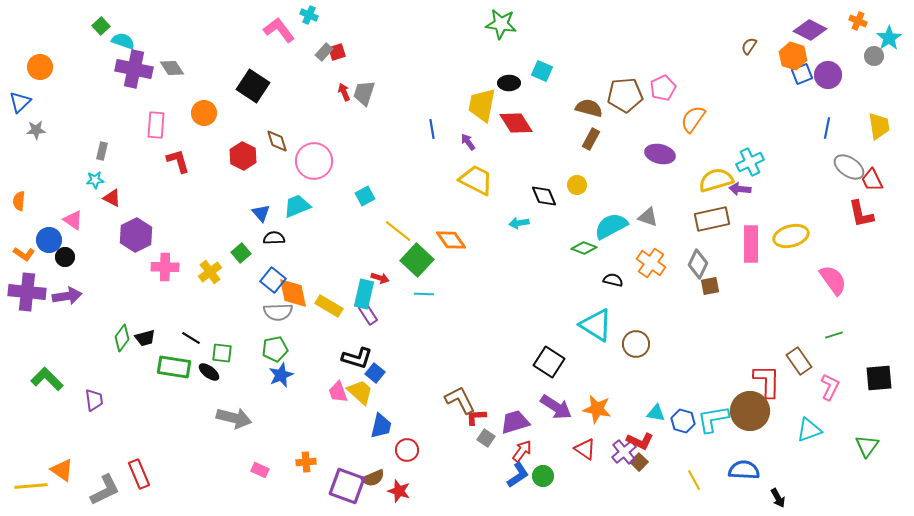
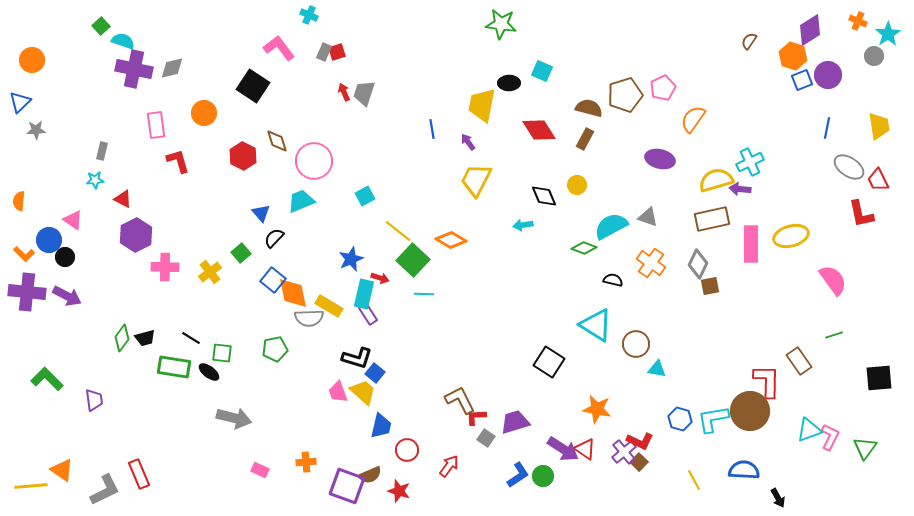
pink L-shape at (279, 30): moved 18 px down
purple diamond at (810, 30): rotated 60 degrees counterclockwise
cyan star at (889, 38): moved 1 px left, 4 px up
brown semicircle at (749, 46): moved 5 px up
gray rectangle at (324, 52): rotated 18 degrees counterclockwise
orange circle at (40, 67): moved 8 px left, 7 px up
gray diamond at (172, 68): rotated 70 degrees counterclockwise
blue square at (802, 74): moved 6 px down
brown pentagon at (625, 95): rotated 12 degrees counterclockwise
red diamond at (516, 123): moved 23 px right, 7 px down
pink rectangle at (156, 125): rotated 12 degrees counterclockwise
brown rectangle at (591, 139): moved 6 px left
purple ellipse at (660, 154): moved 5 px down
yellow trapezoid at (476, 180): rotated 90 degrees counterclockwise
red trapezoid at (872, 180): moved 6 px right
red triangle at (112, 198): moved 11 px right, 1 px down
cyan trapezoid at (297, 206): moved 4 px right, 5 px up
cyan arrow at (519, 223): moved 4 px right, 2 px down
black semicircle at (274, 238): rotated 45 degrees counterclockwise
orange diamond at (451, 240): rotated 24 degrees counterclockwise
orange L-shape at (24, 254): rotated 10 degrees clockwise
green square at (417, 260): moved 4 px left
purple arrow at (67, 296): rotated 36 degrees clockwise
gray semicircle at (278, 312): moved 31 px right, 6 px down
blue star at (281, 375): moved 70 px right, 116 px up
pink L-shape at (830, 387): moved 50 px down
yellow trapezoid at (360, 392): moved 3 px right
purple arrow at (556, 407): moved 7 px right, 42 px down
cyan triangle at (656, 413): moved 1 px right, 44 px up
blue hexagon at (683, 421): moved 3 px left, 2 px up
green triangle at (867, 446): moved 2 px left, 2 px down
red arrow at (522, 451): moved 73 px left, 15 px down
brown semicircle at (373, 478): moved 3 px left, 3 px up
